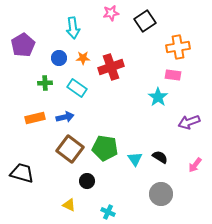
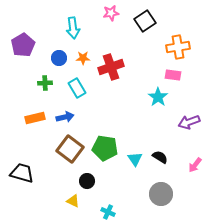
cyan rectangle: rotated 24 degrees clockwise
yellow triangle: moved 4 px right, 4 px up
